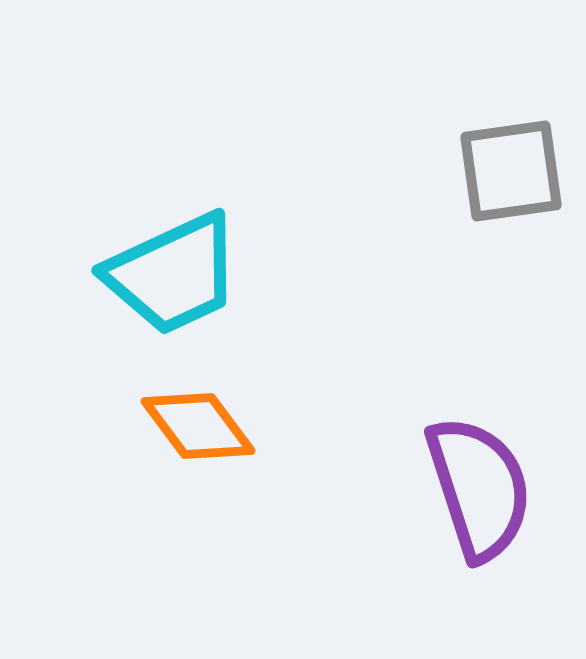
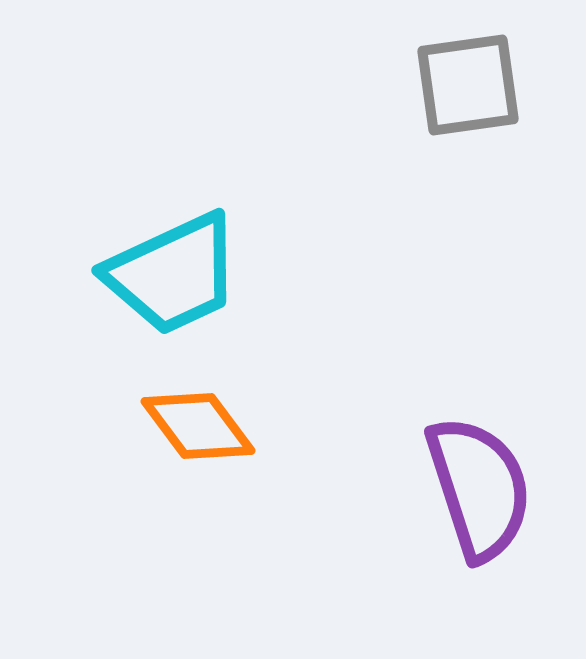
gray square: moved 43 px left, 86 px up
